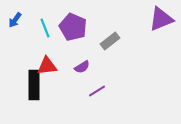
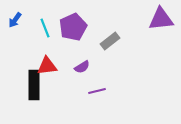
purple triangle: rotated 16 degrees clockwise
purple pentagon: rotated 24 degrees clockwise
purple line: rotated 18 degrees clockwise
